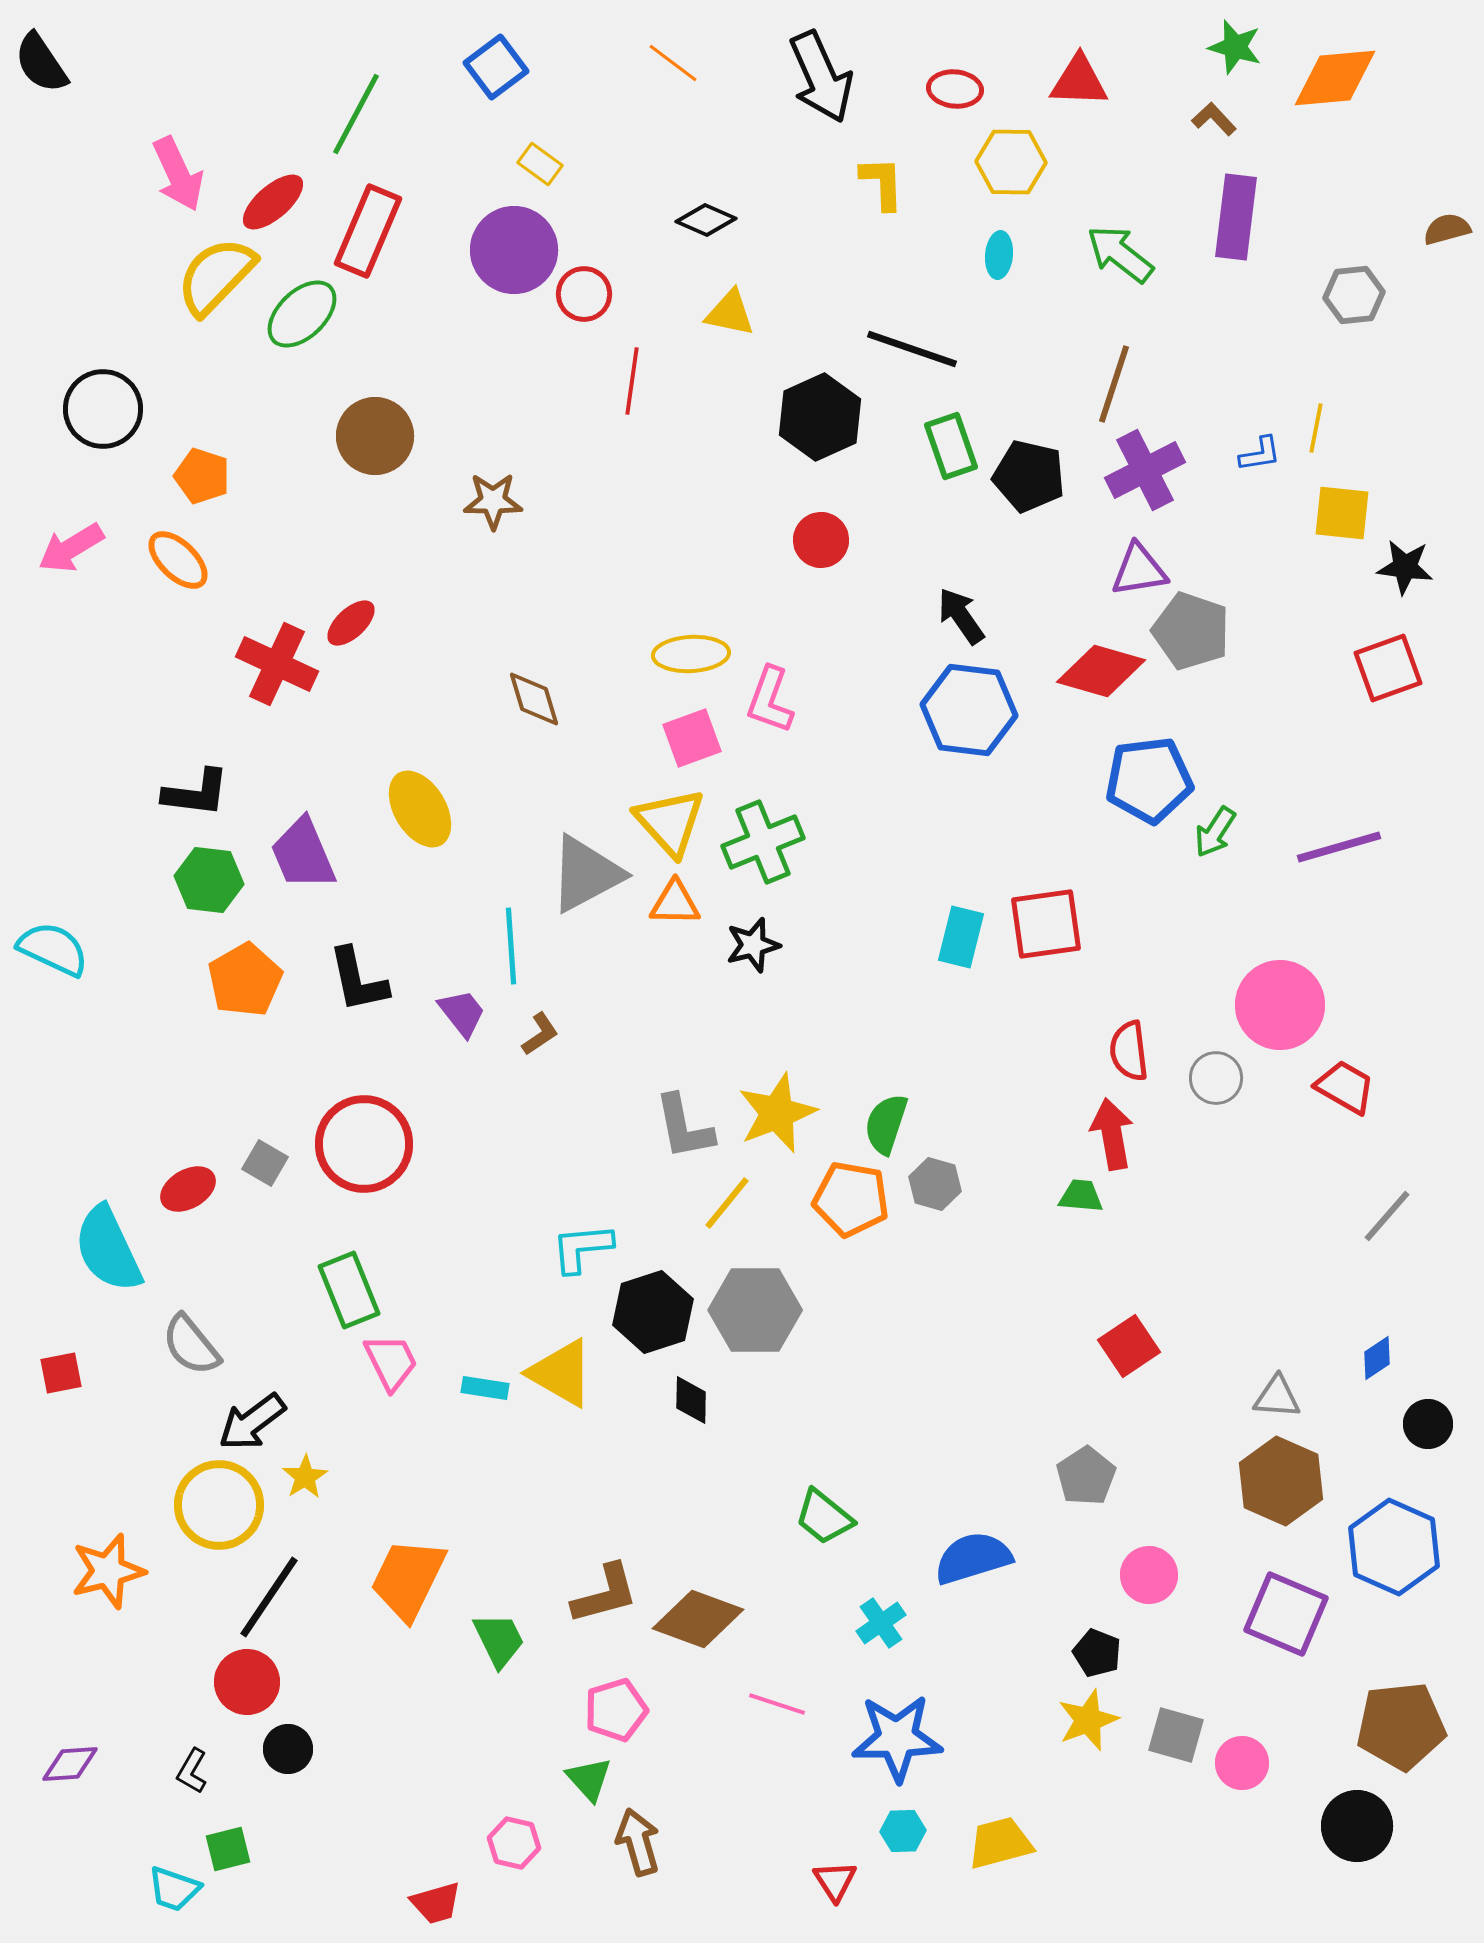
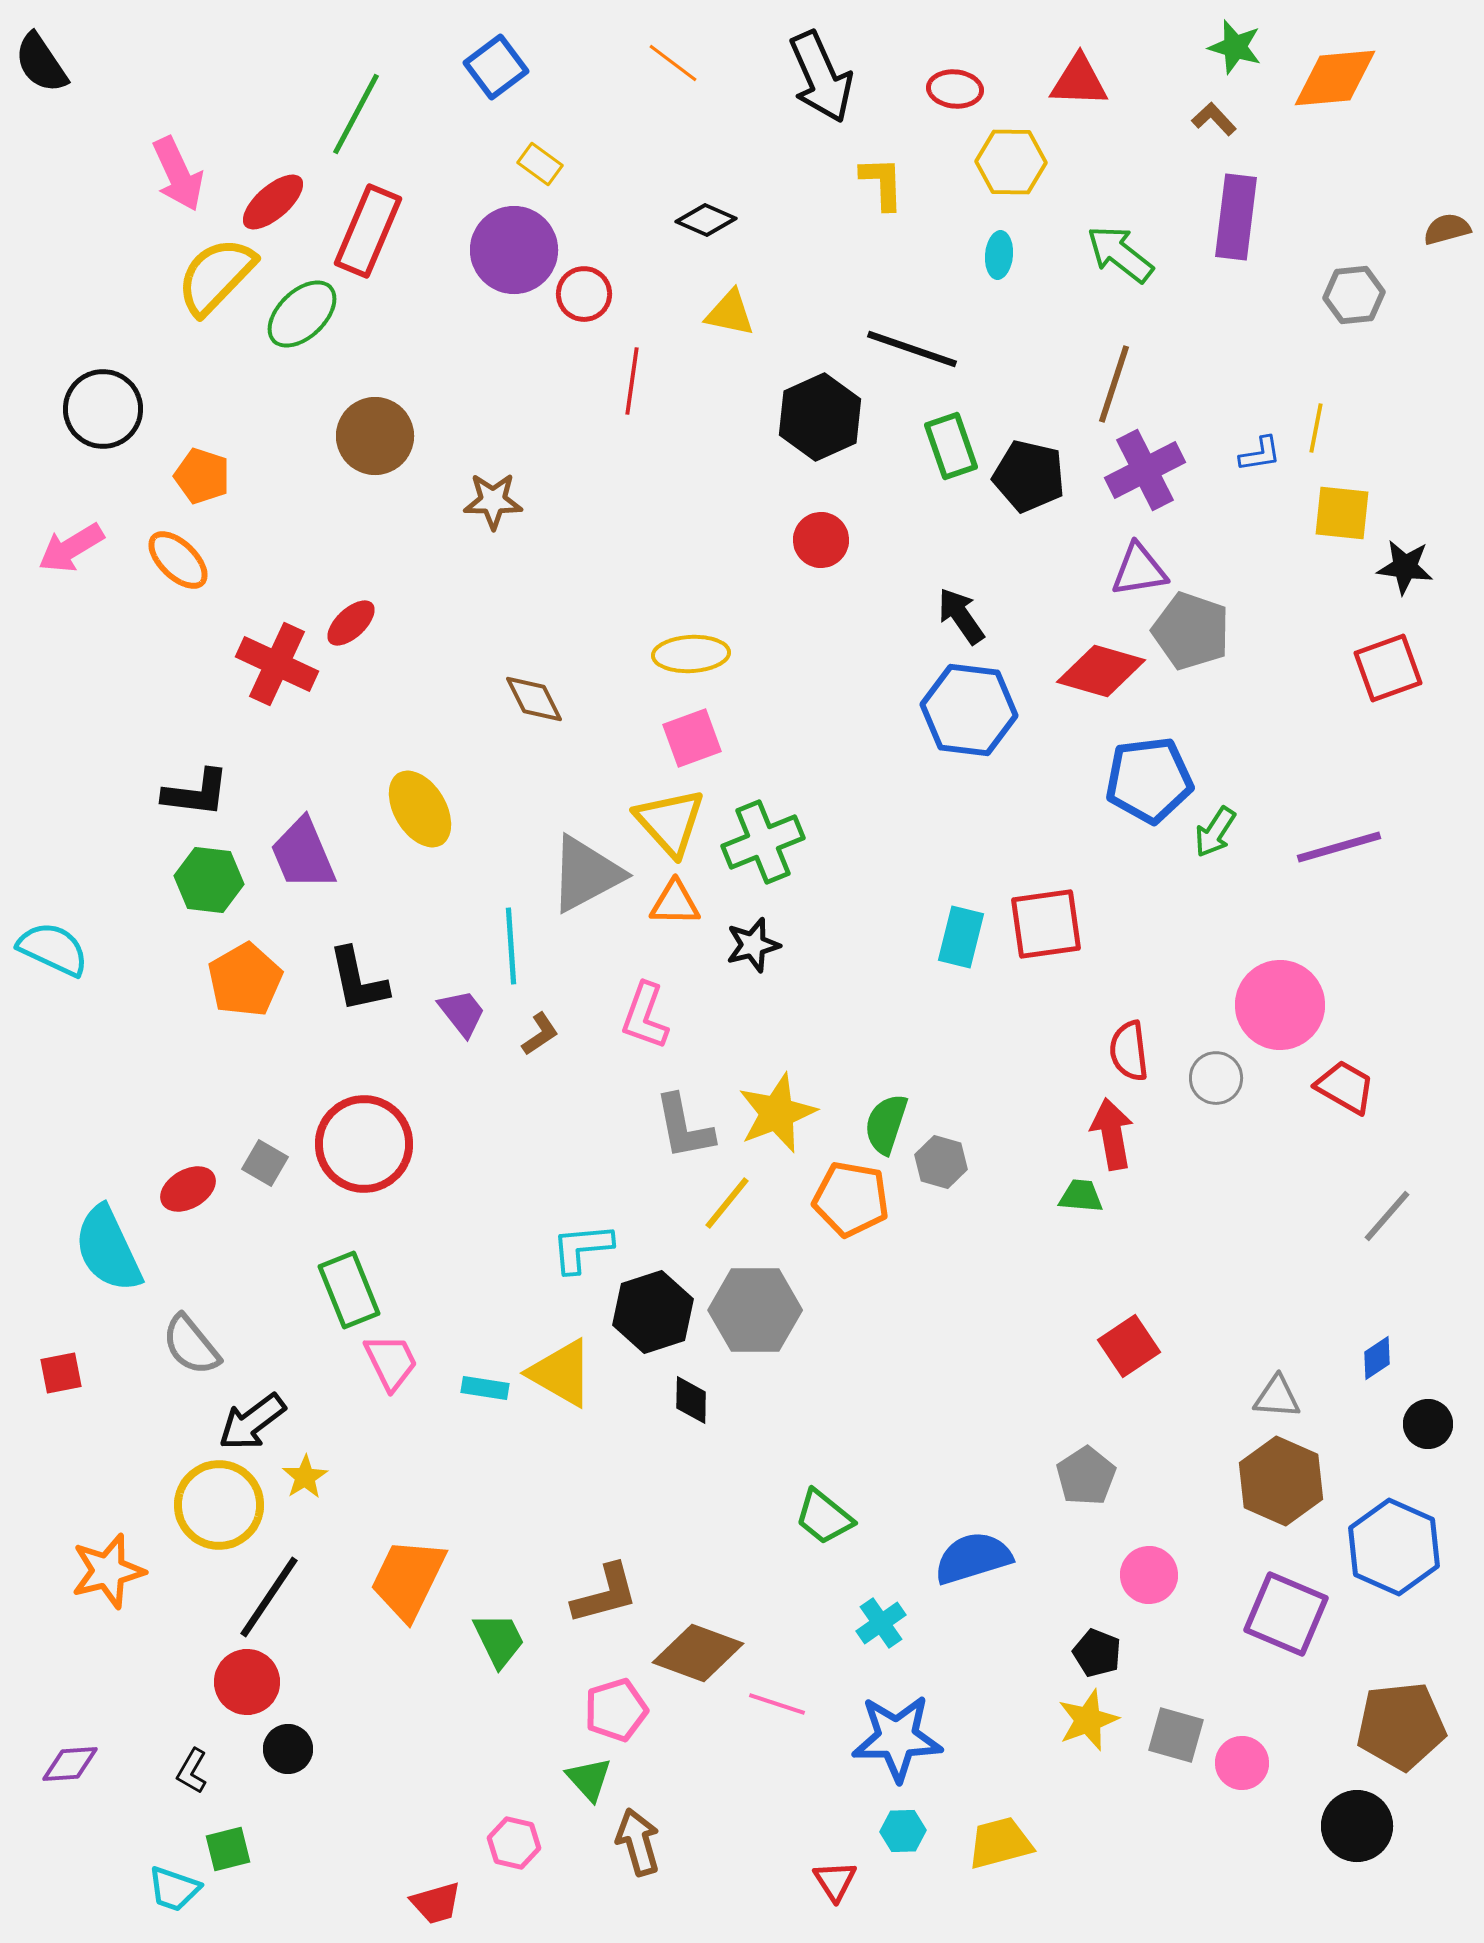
brown diamond at (534, 699): rotated 10 degrees counterclockwise
pink L-shape at (770, 700): moved 125 px left, 316 px down
gray hexagon at (935, 1184): moved 6 px right, 22 px up
brown diamond at (698, 1619): moved 34 px down
